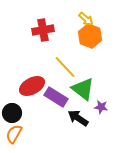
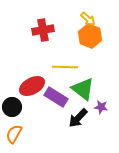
yellow arrow: moved 2 px right
yellow line: rotated 45 degrees counterclockwise
black circle: moved 6 px up
black arrow: rotated 80 degrees counterclockwise
